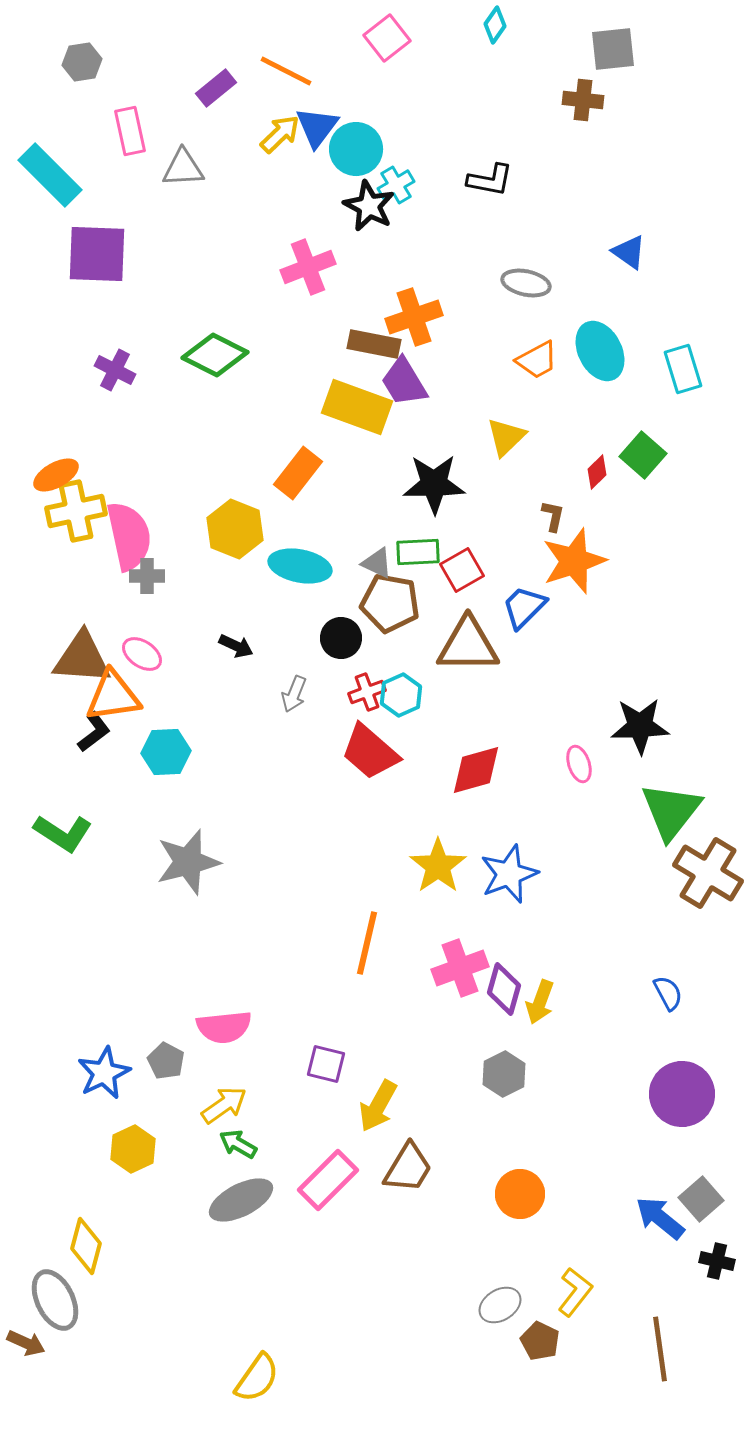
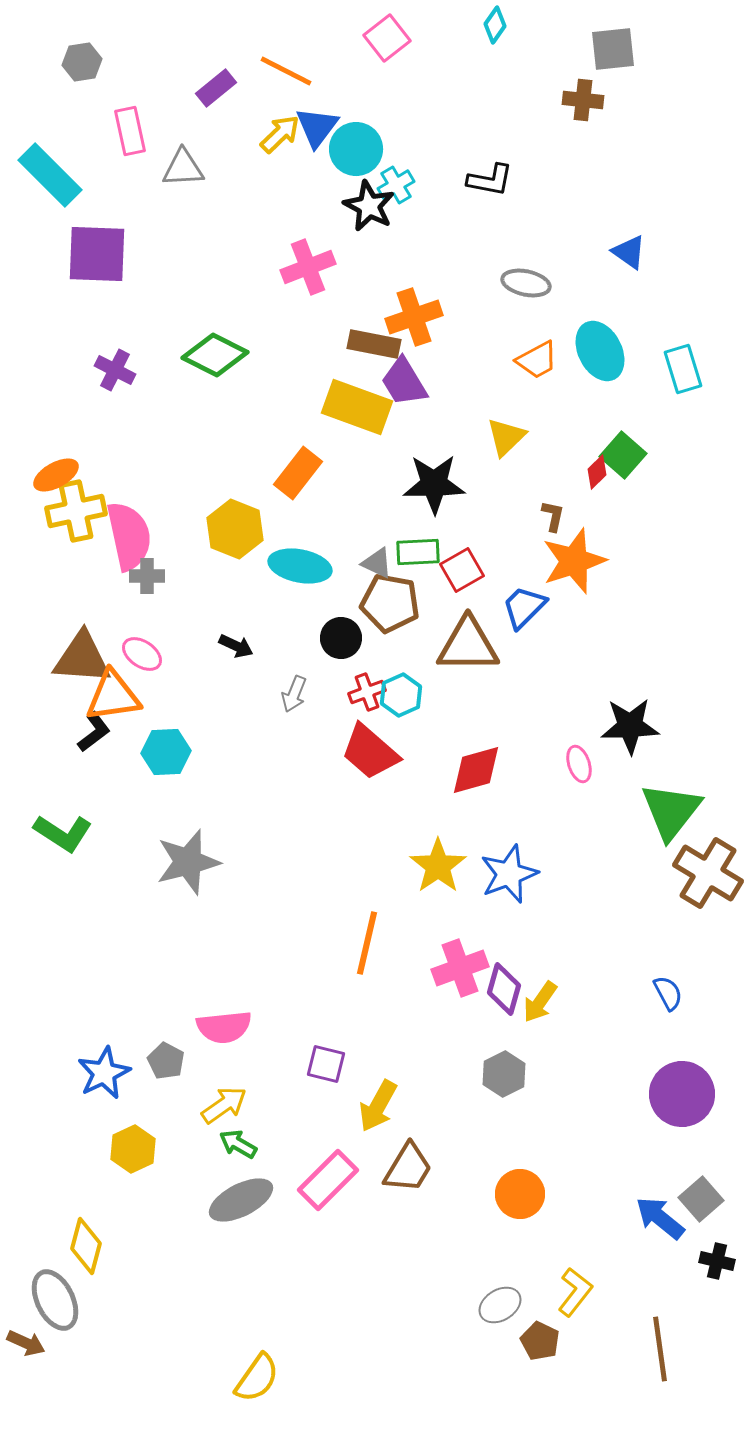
green square at (643, 455): moved 20 px left
black star at (640, 726): moved 10 px left
yellow arrow at (540, 1002): rotated 15 degrees clockwise
